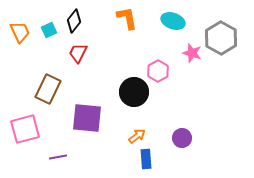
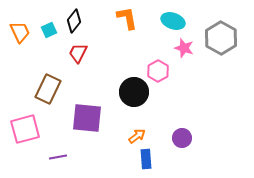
pink star: moved 8 px left, 5 px up
